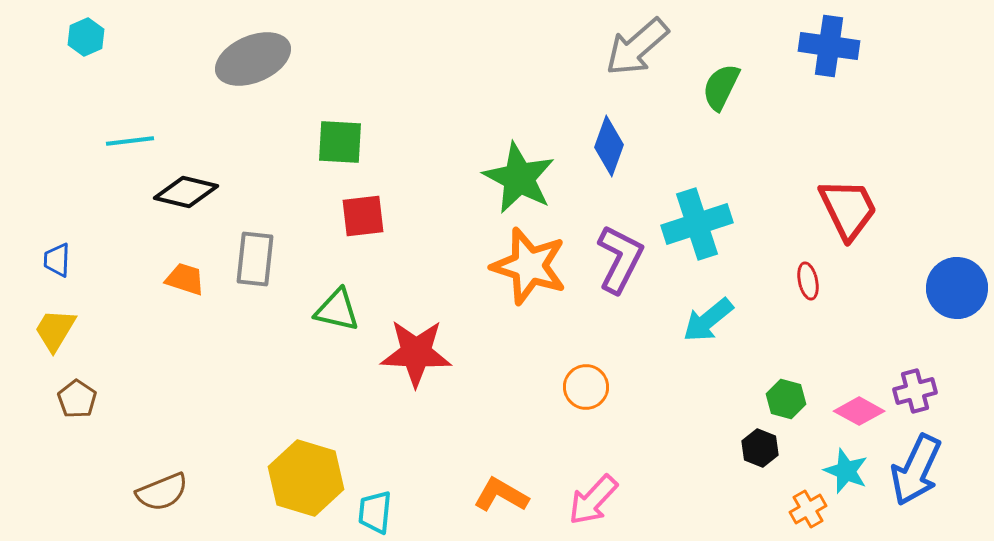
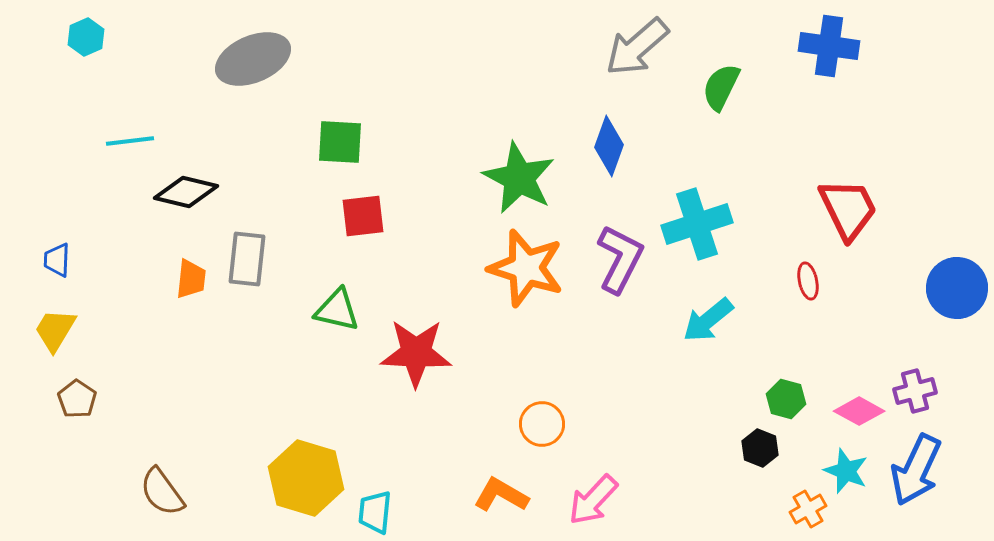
gray rectangle: moved 8 px left
orange star: moved 3 px left, 2 px down
orange trapezoid: moved 6 px right; rotated 78 degrees clockwise
orange circle: moved 44 px left, 37 px down
brown semicircle: rotated 76 degrees clockwise
